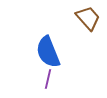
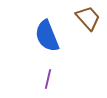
blue semicircle: moved 1 px left, 16 px up
